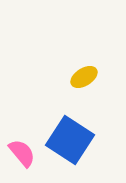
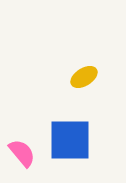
blue square: rotated 33 degrees counterclockwise
